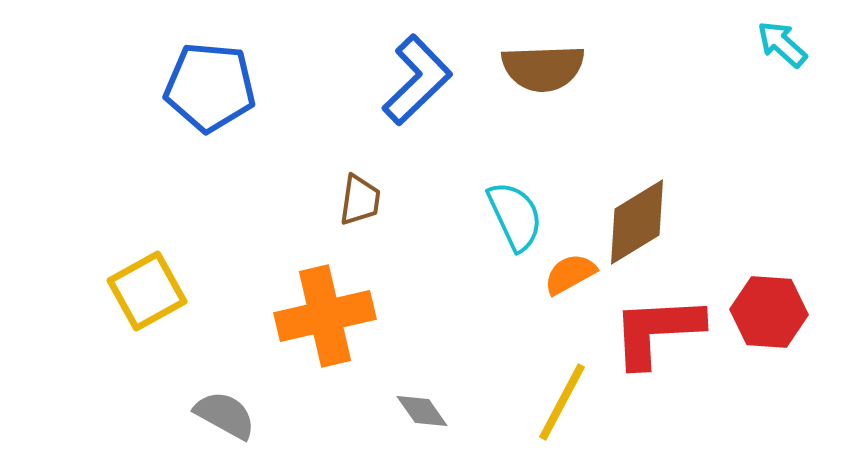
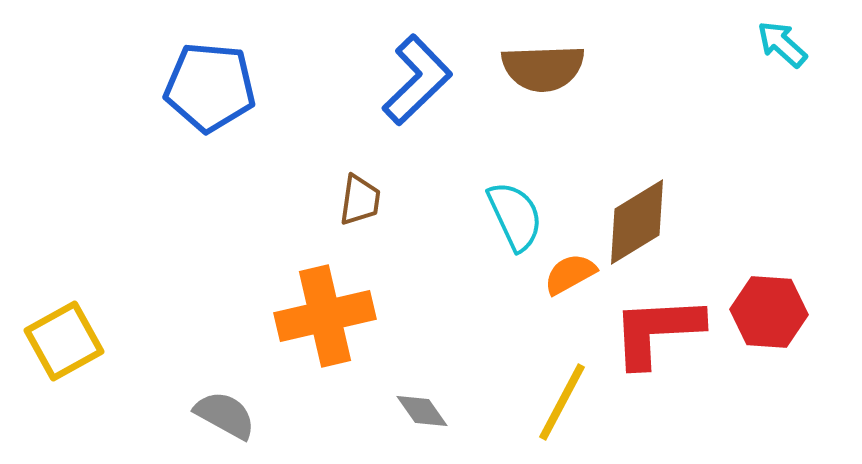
yellow square: moved 83 px left, 50 px down
